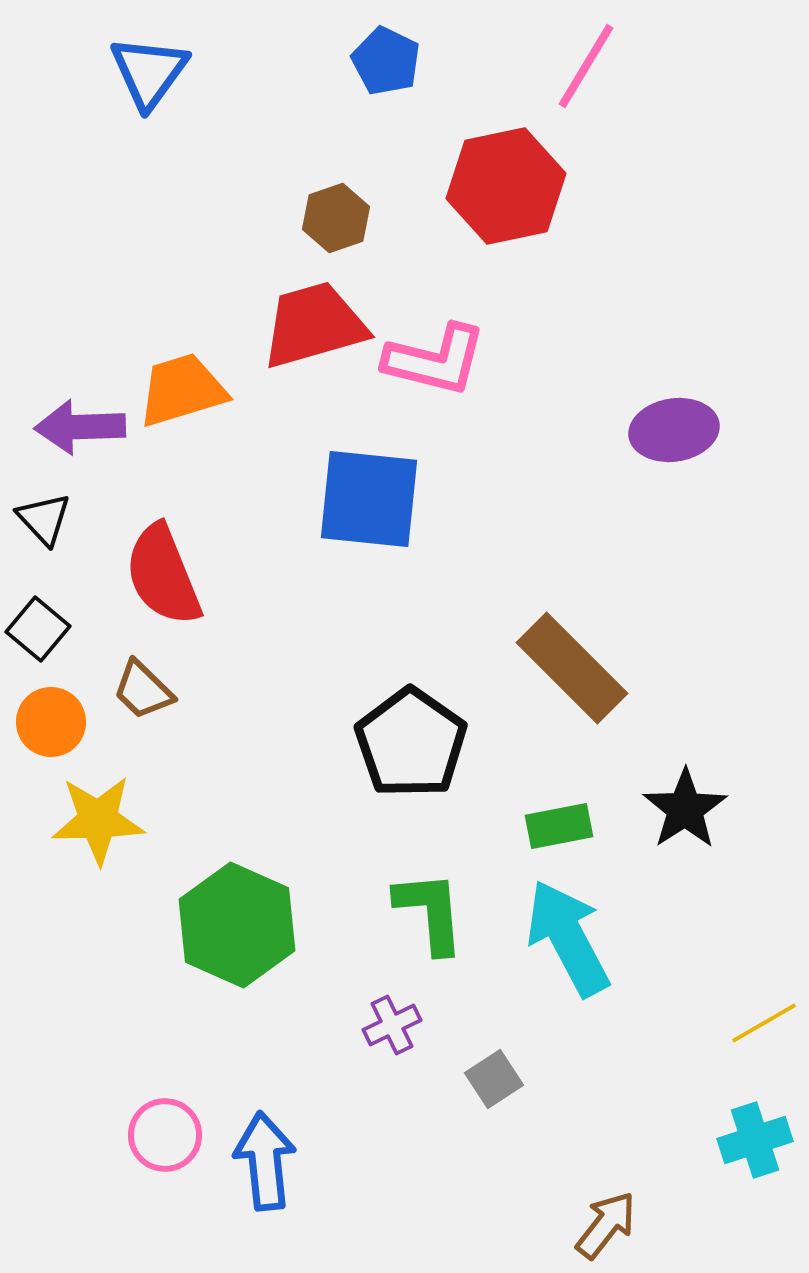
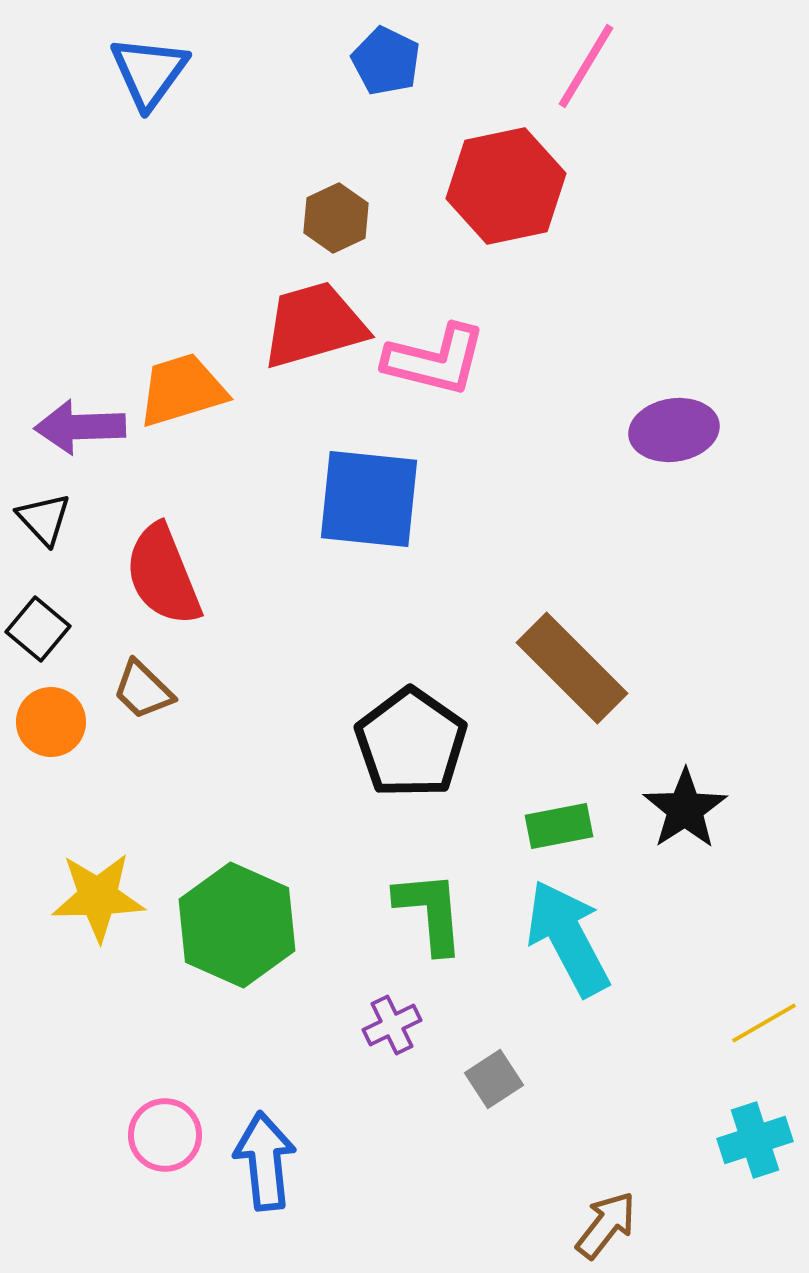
brown hexagon: rotated 6 degrees counterclockwise
yellow star: moved 77 px down
